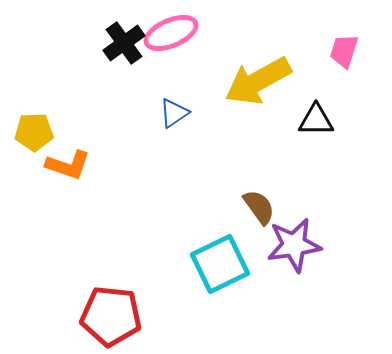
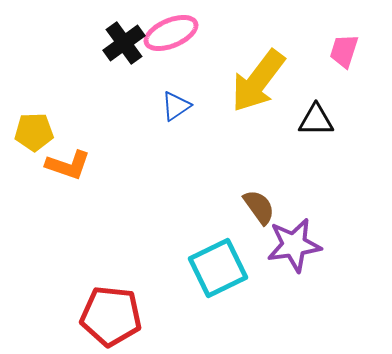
yellow arrow: rotated 24 degrees counterclockwise
blue triangle: moved 2 px right, 7 px up
cyan square: moved 2 px left, 4 px down
